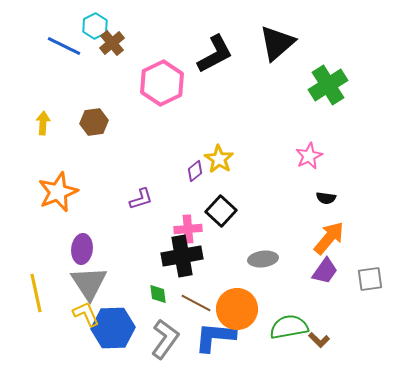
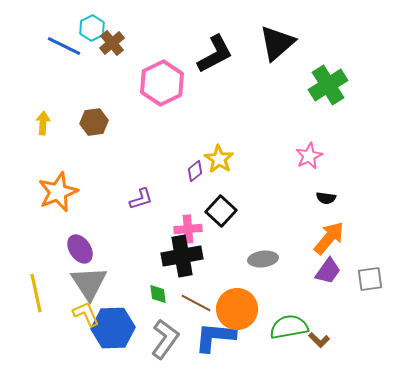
cyan hexagon: moved 3 px left, 2 px down
purple ellipse: moved 2 px left; rotated 40 degrees counterclockwise
purple trapezoid: moved 3 px right
